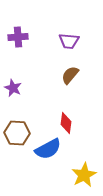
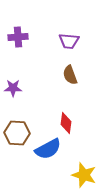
brown semicircle: rotated 60 degrees counterclockwise
purple star: rotated 24 degrees counterclockwise
yellow star: rotated 25 degrees counterclockwise
